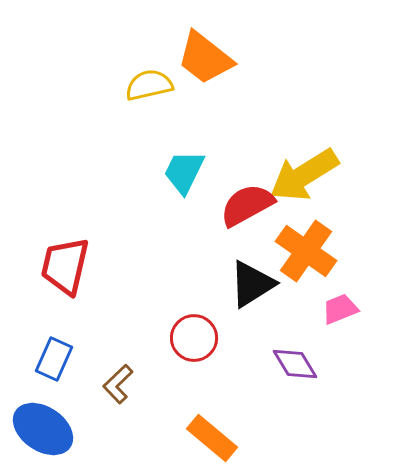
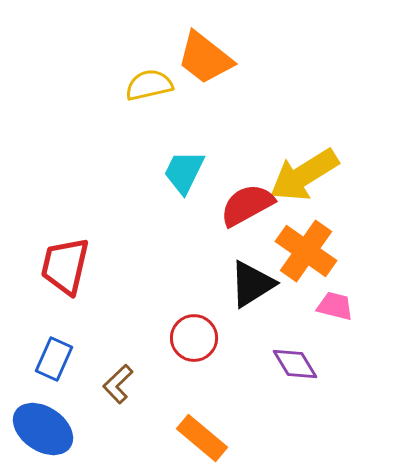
pink trapezoid: moved 5 px left, 3 px up; rotated 36 degrees clockwise
orange rectangle: moved 10 px left
